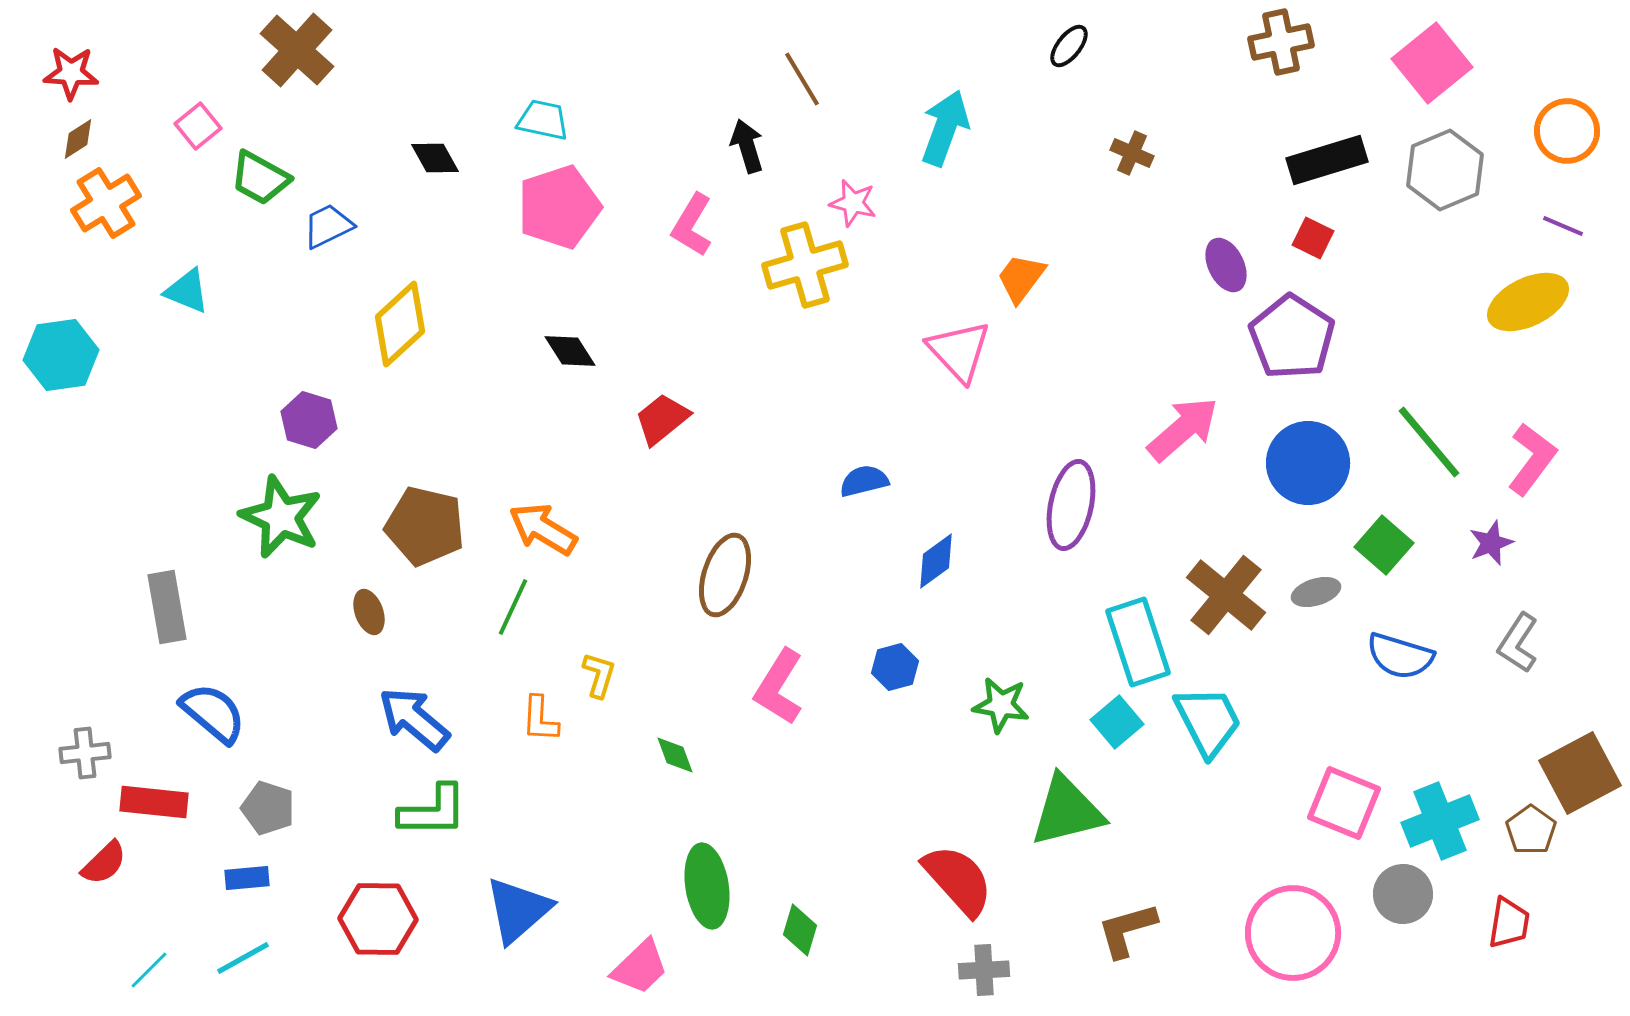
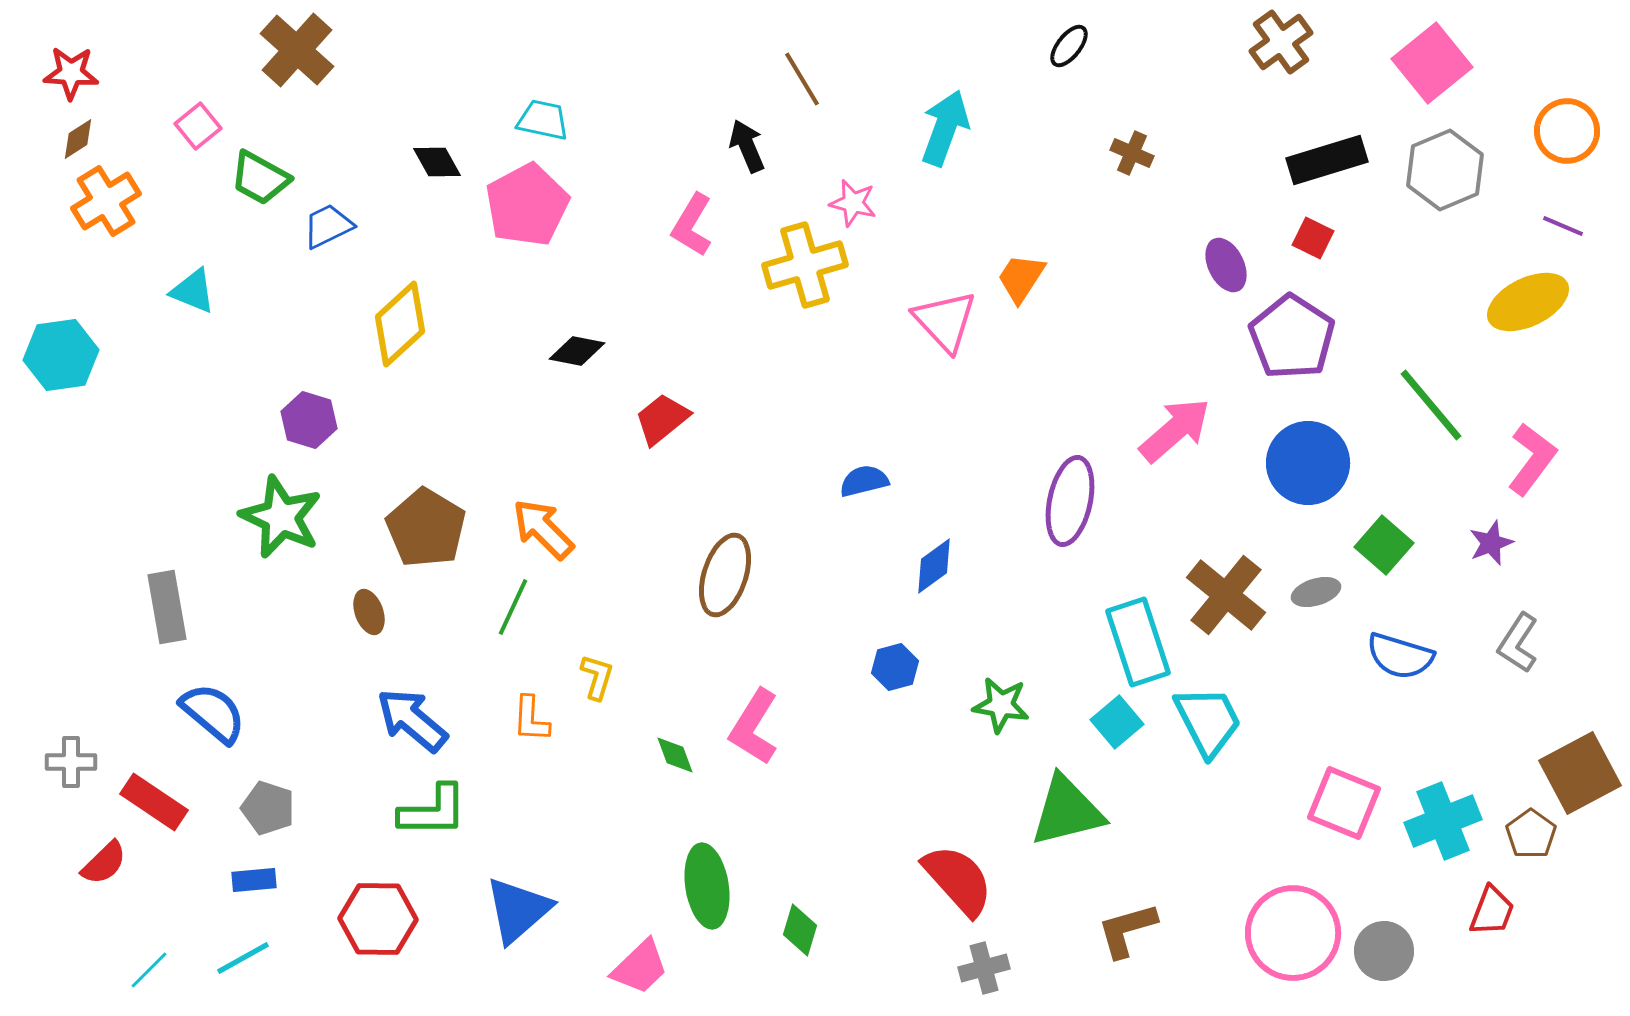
brown cross at (1281, 42): rotated 24 degrees counterclockwise
black arrow at (747, 146): rotated 6 degrees counterclockwise
black diamond at (435, 158): moved 2 px right, 4 px down
orange cross at (106, 203): moved 2 px up
pink pentagon at (559, 207): moved 32 px left, 2 px up; rotated 10 degrees counterclockwise
orange trapezoid at (1021, 278): rotated 4 degrees counterclockwise
cyan triangle at (187, 291): moved 6 px right
black diamond at (570, 351): moved 7 px right; rotated 46 degrees counterclockwise
pink triangle at (959, 351): moved 14 px left, 30 px up
pink arrow at (1183, 429): moved 8 px left, 1 px down
green line at (1429, 442): moved 2 px right, 37 px up
purple ellipse at (1071, 505): moved 1 px left, 4 px up
brown pentagon at (425, 526): moved 1 px right, 2 px down; rotated 18 degrees clockwise
orange arrow at (543, 529): rotated 14 degrees clockwise
blue diamond at (936, 561): moved 2 px left, 5 px down
yellow L-shape at (599, 675): moved 2 px left, 2 px down
pink L-shape at (779, 687): moved 25 px left, 40 px down
blue arrow at (414, 719): moved 2 px left, 1 px down
orange L-shape at (540, 719): moved 9 px left
gray cross at (85, 753): moved 14 px left, 9 px down; rotated 6 degrees clockwise
red rectangle at (154, 802): rotated 28 degrees clockwise
cyan cross at (1440, 821): moved 3 px right
brown pentagon at (1531, 830): moved 4 px down
blue rectangle at (247, 878): moved 7 px right, 2 px down
gray circle at (1403, 894): moved 19 px left, 57 px down
red trapezoid at (1509, 923): moved 17 px left, 12 px up; rotated 12 degrees clockwise
gray cross at (984, 970): moved 2 px up; rotated 12 degrees counterclockwise
